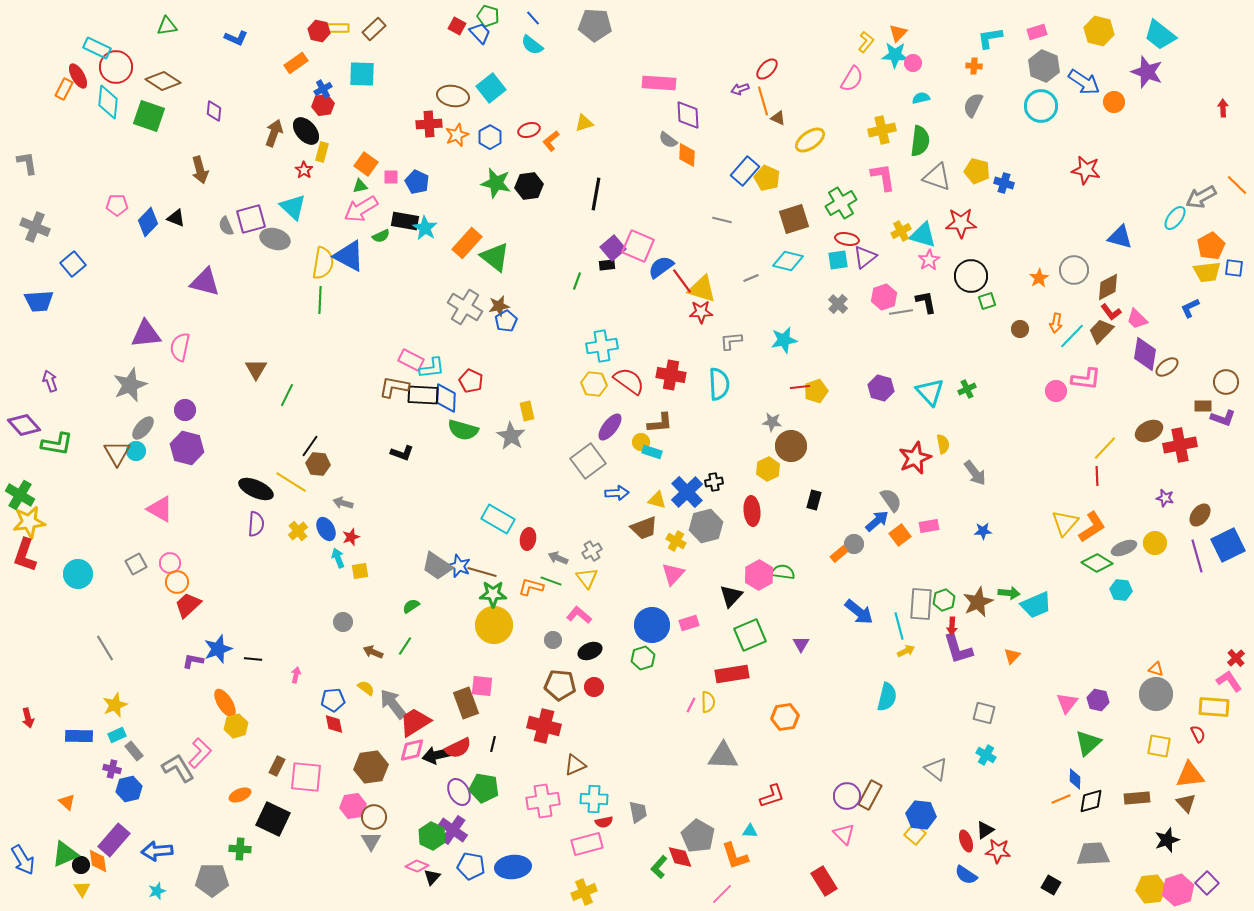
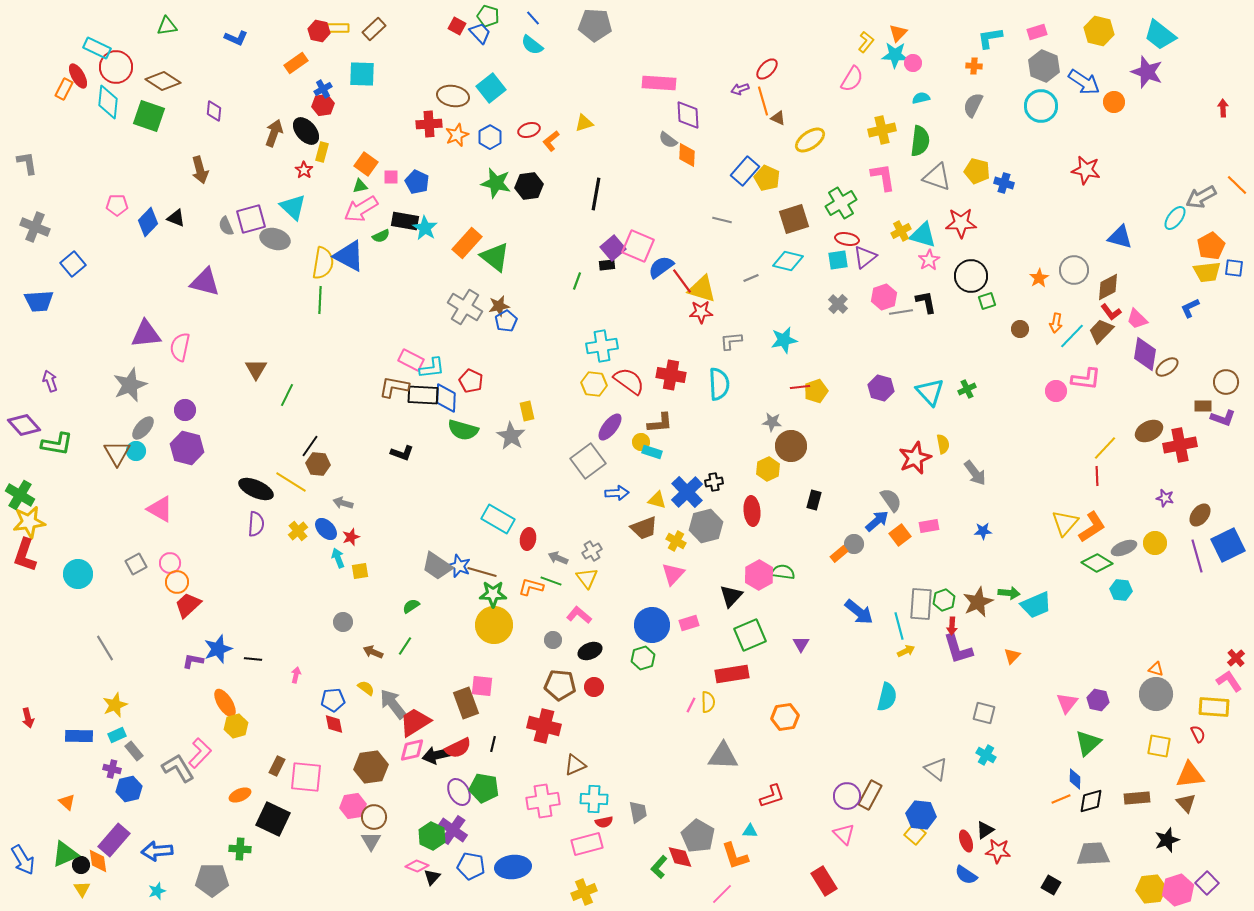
blue ellipse at (326, 529): rotated 15 degrees counterclockwise
